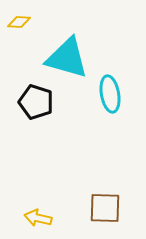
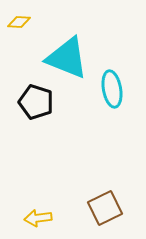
cyan triangle: rotated 6 degrees clockwise
cyan ellipse: moved 2 px right, 5 px up
brown square: rotated 28 degrees counterclockwise
yellow arrow: rotated 20 degrees counterclockwise
